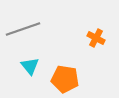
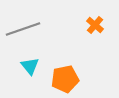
orange cross: moved 1 px left, 13 px up; rotated 12 degrees clockwise
orange pentagon: rotated 20 degrees counterclockwise
